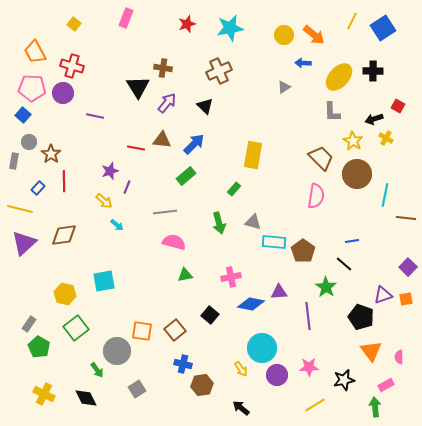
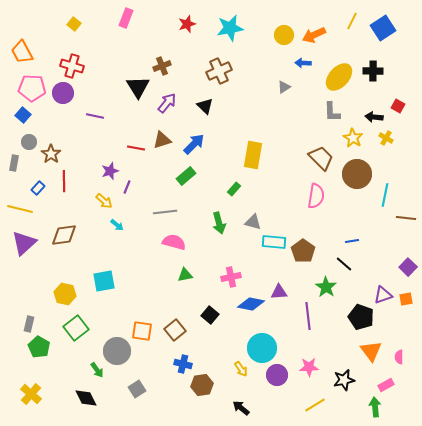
orange arrow at (314, 35): rotated 115 degrees clockwise
orange trapezoid at (35, 52): moved 13 px left
brown cross at (163, 68): moved 1 px left, 2 px up; rotated 30 degrees counterclockwise
black arrow at (374, 119): moved 2 px up; rotated 24 degrees clockwise
brown triangle at (162, 140): rotated 24 degrees counterclockwise
yellow star at (353, 141): moved 3 px up
gray rectangle at (14, 161): moved 2 px down
gray rectangle at (29, 324): rotated 21 degrees counterclockwise
yellow cross at (44, 394): moved 13 px left; rotated 15 degrees clockwise
